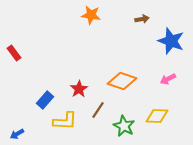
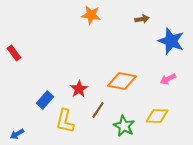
orange diamond: rotated 8 degrees counterclockwise
yellow L-shape: rotated 100 degrees clockwise
